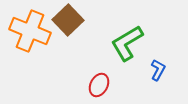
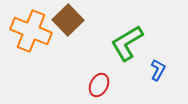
orange cross: moved 1 px right
